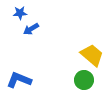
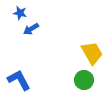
blue star: rotated 16 degrees clockwise
yellow trapezoid: moved 2 px up; rotated 20 degrees clockwise
blue L-shape: rotated 40 degrees clockwise
